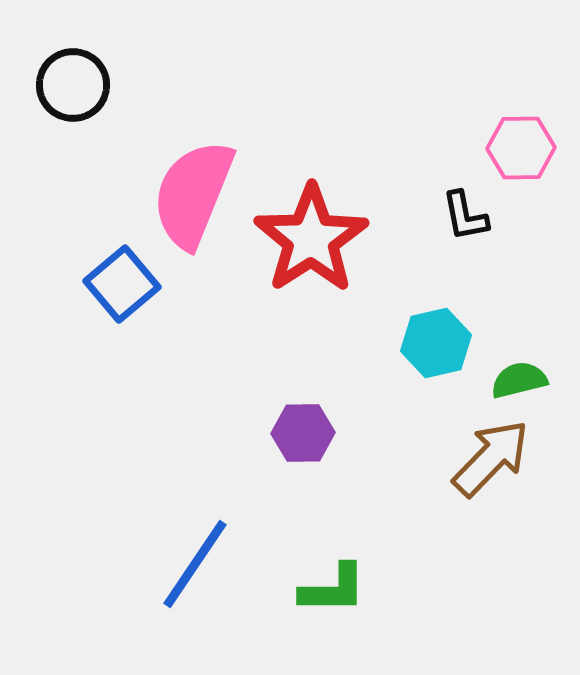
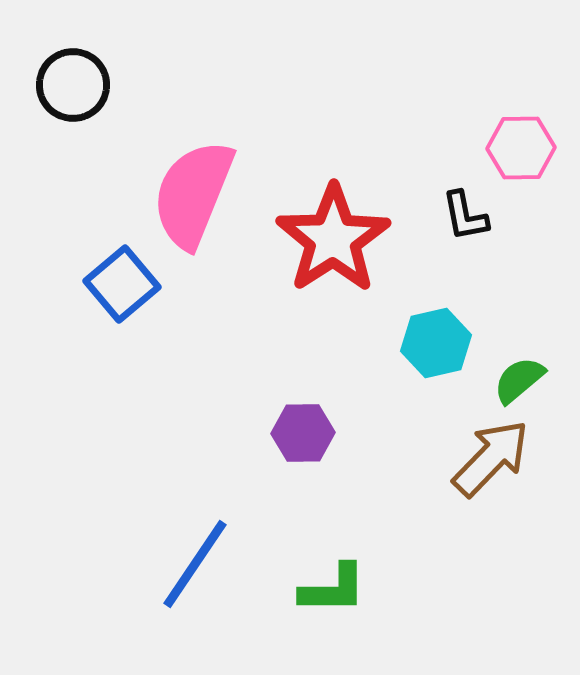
red star: moved 22 px right
green semicircle: rotated 26 degrees counterclockwise
